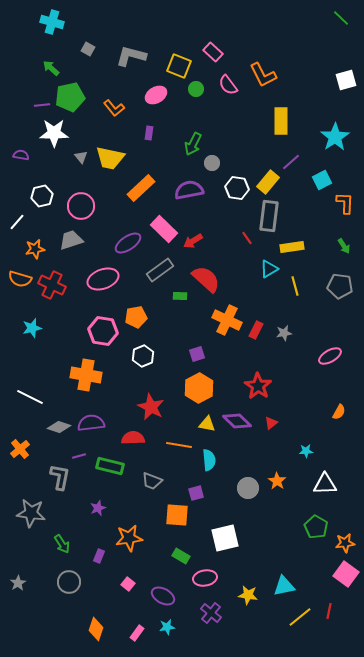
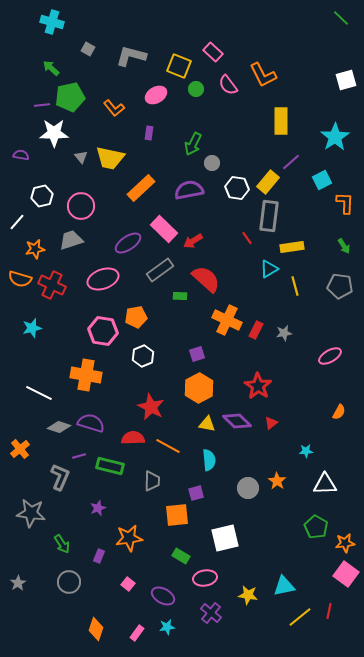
white line at (30, 397): moved 9 px right, 4 px up
purple semicircle at (91, 423): rotated 24 degrees clockwise
orange line at (179, 445): moved 11 px left, 1 px down; rotated 20 degrees clockwise
gray L-shape at (60, 477): rotated 12 degrees clockwise
gray trapezoid at (152, 481): rotated 110 degrees counterclockwise
orange square at (177, 515): rotated 10 degrees counterclockwise
